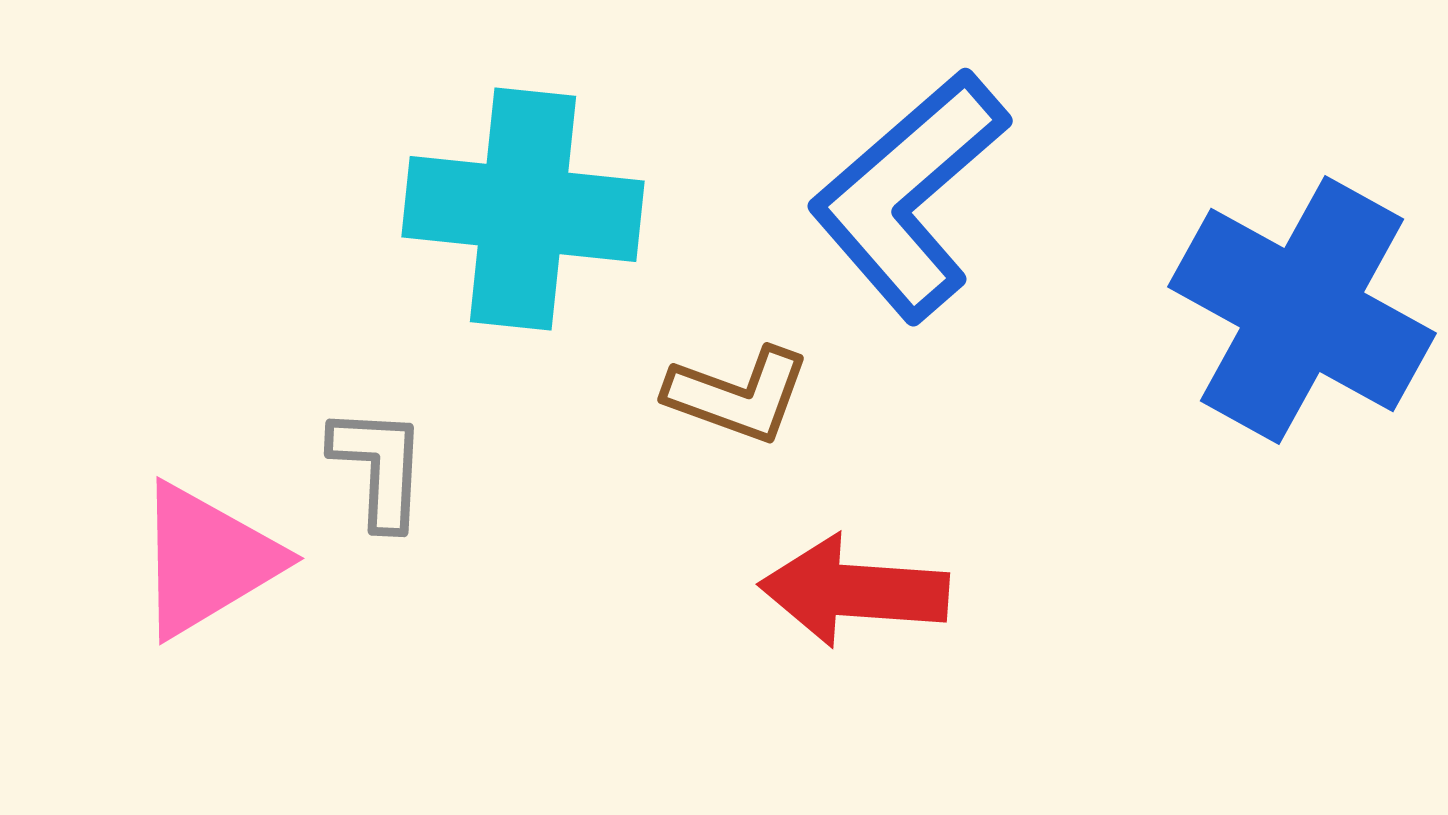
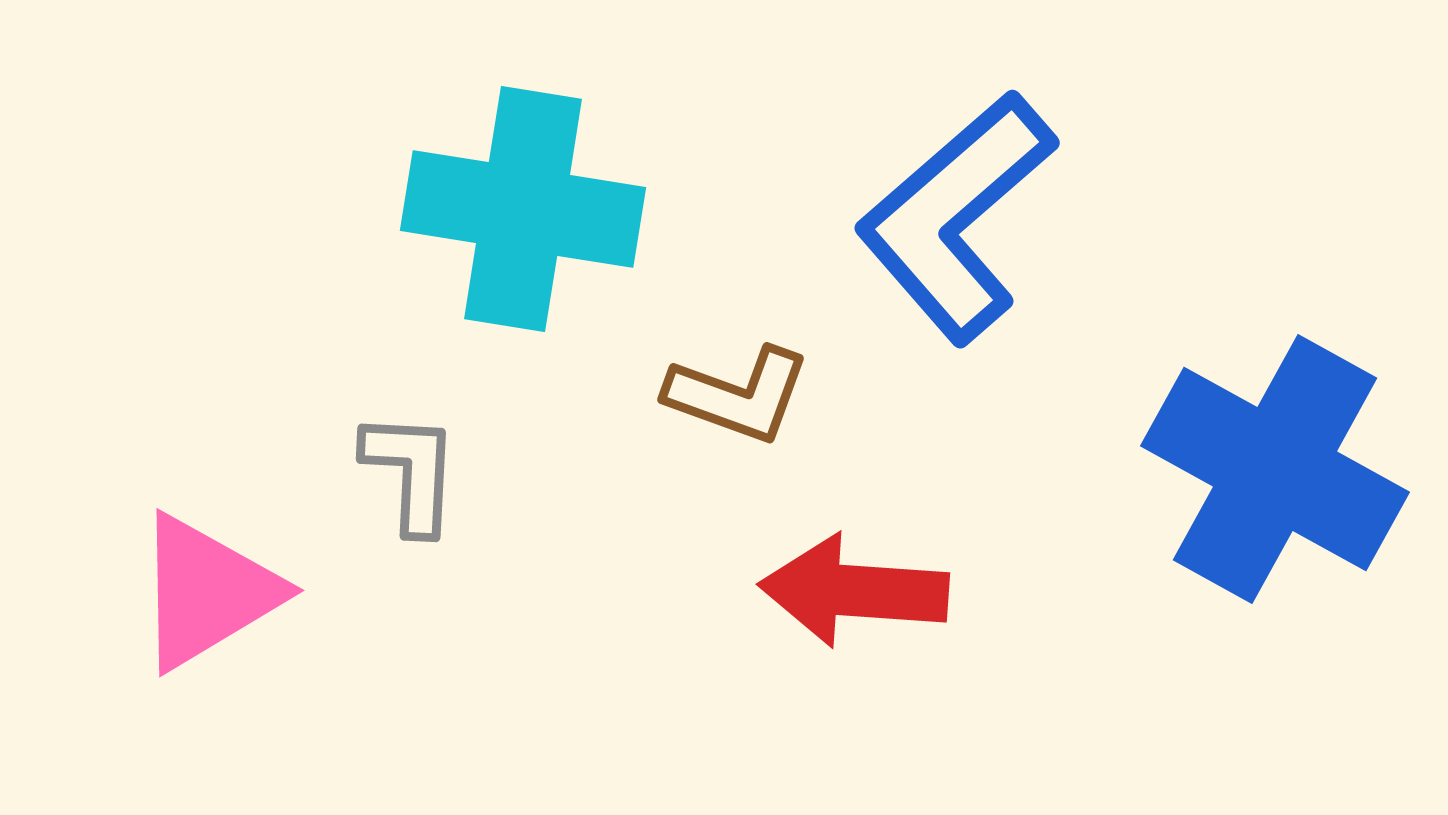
blue L-shape: moved 47 px right, 22 px down
cyan cross: rotated 3 degrees clockwise
blue cross: moved 27 px left, 159 px down
gray L-shape: moved 32 px right, 5 px down
pink triangle: moved 32 px down
